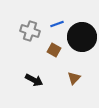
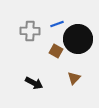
gray cross: rotated 18 degrees counterclockwise
black circle: moved 4 px left, 2 px down
brown square: moved 2 px right, 1 px down
black arrow: moved 3 px down
